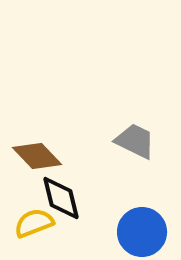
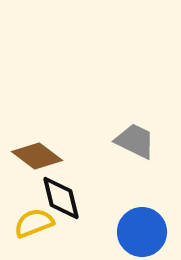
brown diamond: rotated 9 degrees counterclockwise
